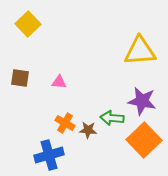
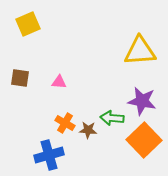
yellow square: rotated 20 degrees clockwise
